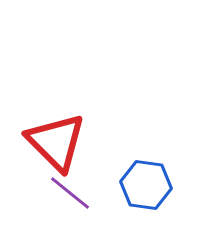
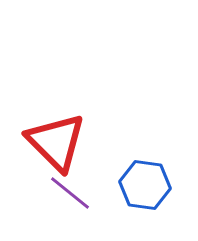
blue hexagon: moved 1 px left
